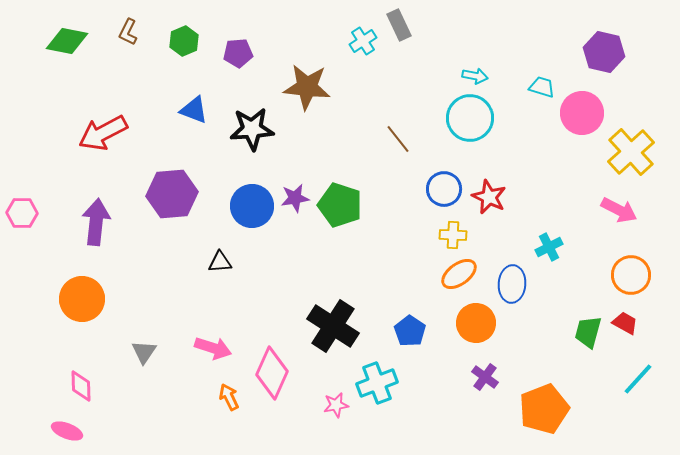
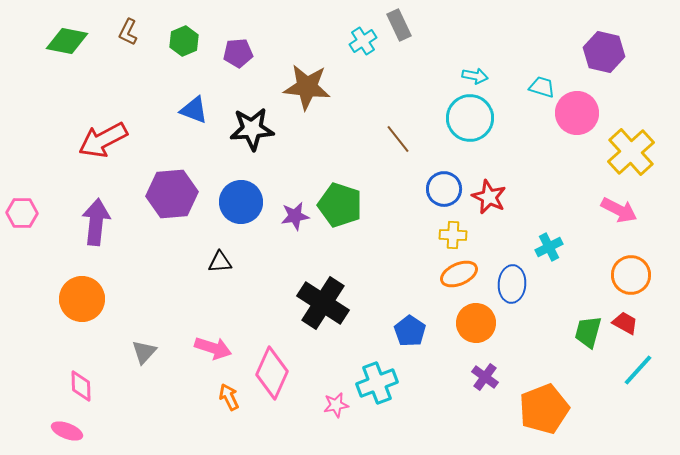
pink circle at (582, 113): moved 5 px left
red arrow at (103, 133): moved 7 px down
purple star at (295, 198): moved 18 px down
blue circle at (252, 206): moved 11 px left, 4 px up
orange ellipse at (459, 274): rotated 12 degrees clockwise
black cross at (333, 326): moved 10 px left, 23 px up
gray triangle at (144, 352): rotated 8 degrees clockwise
cyan line at (638, 379): moved 9 px up
